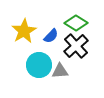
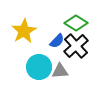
blue semicircle: moved 6 px right, 5 px down
cyan circle: moved 2 px down
